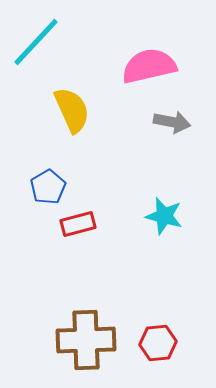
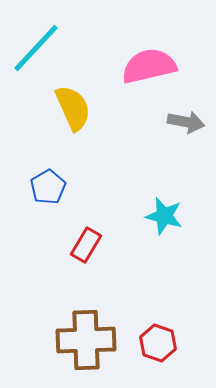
cyan line: moved 6 px down
yellow semicircle: moved 1 px right, 2 px up
gray arrow: moved 14 px right
red rectangle: moved 8 px right, 21 px down; rotated 44 degrees counterclockwise
red hexagon: rotated 24 degrees clockwise
